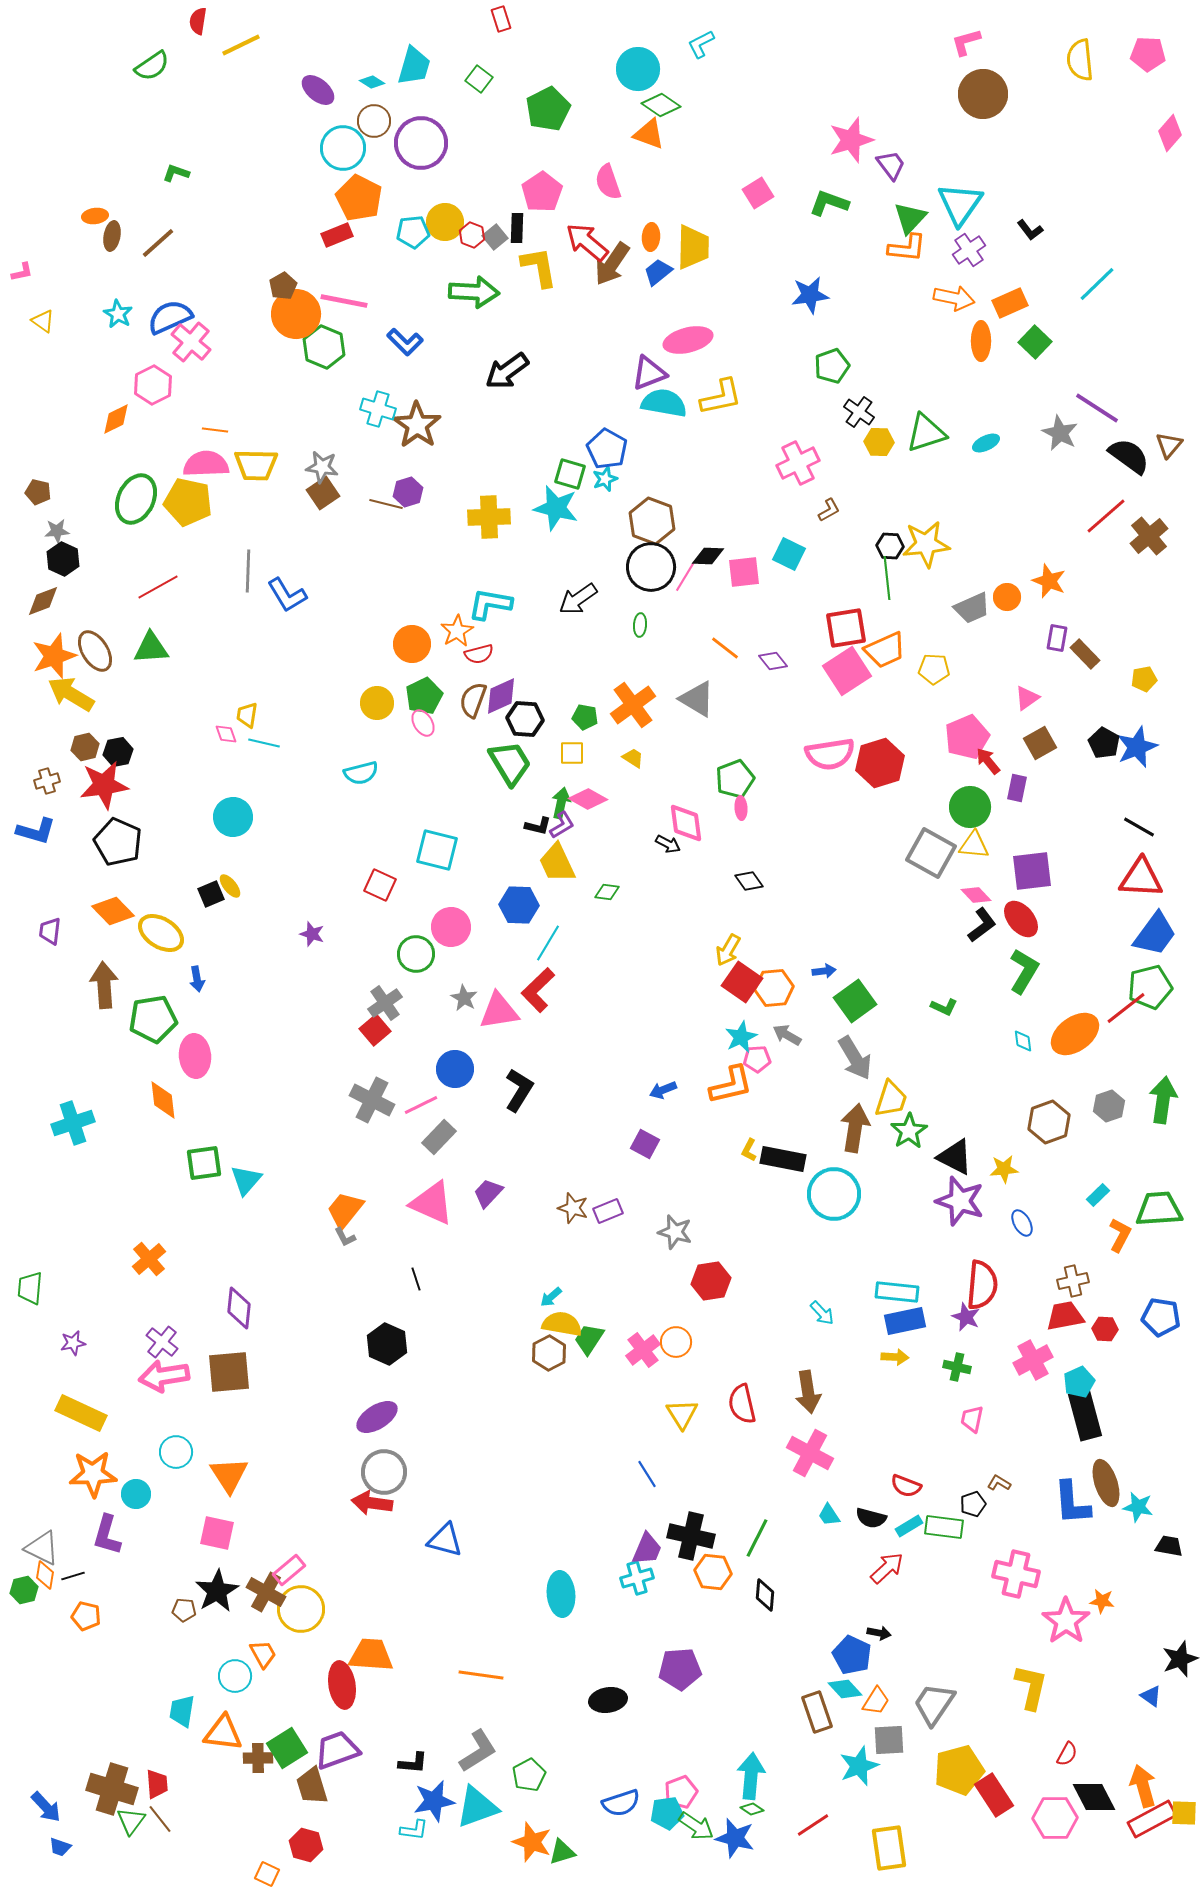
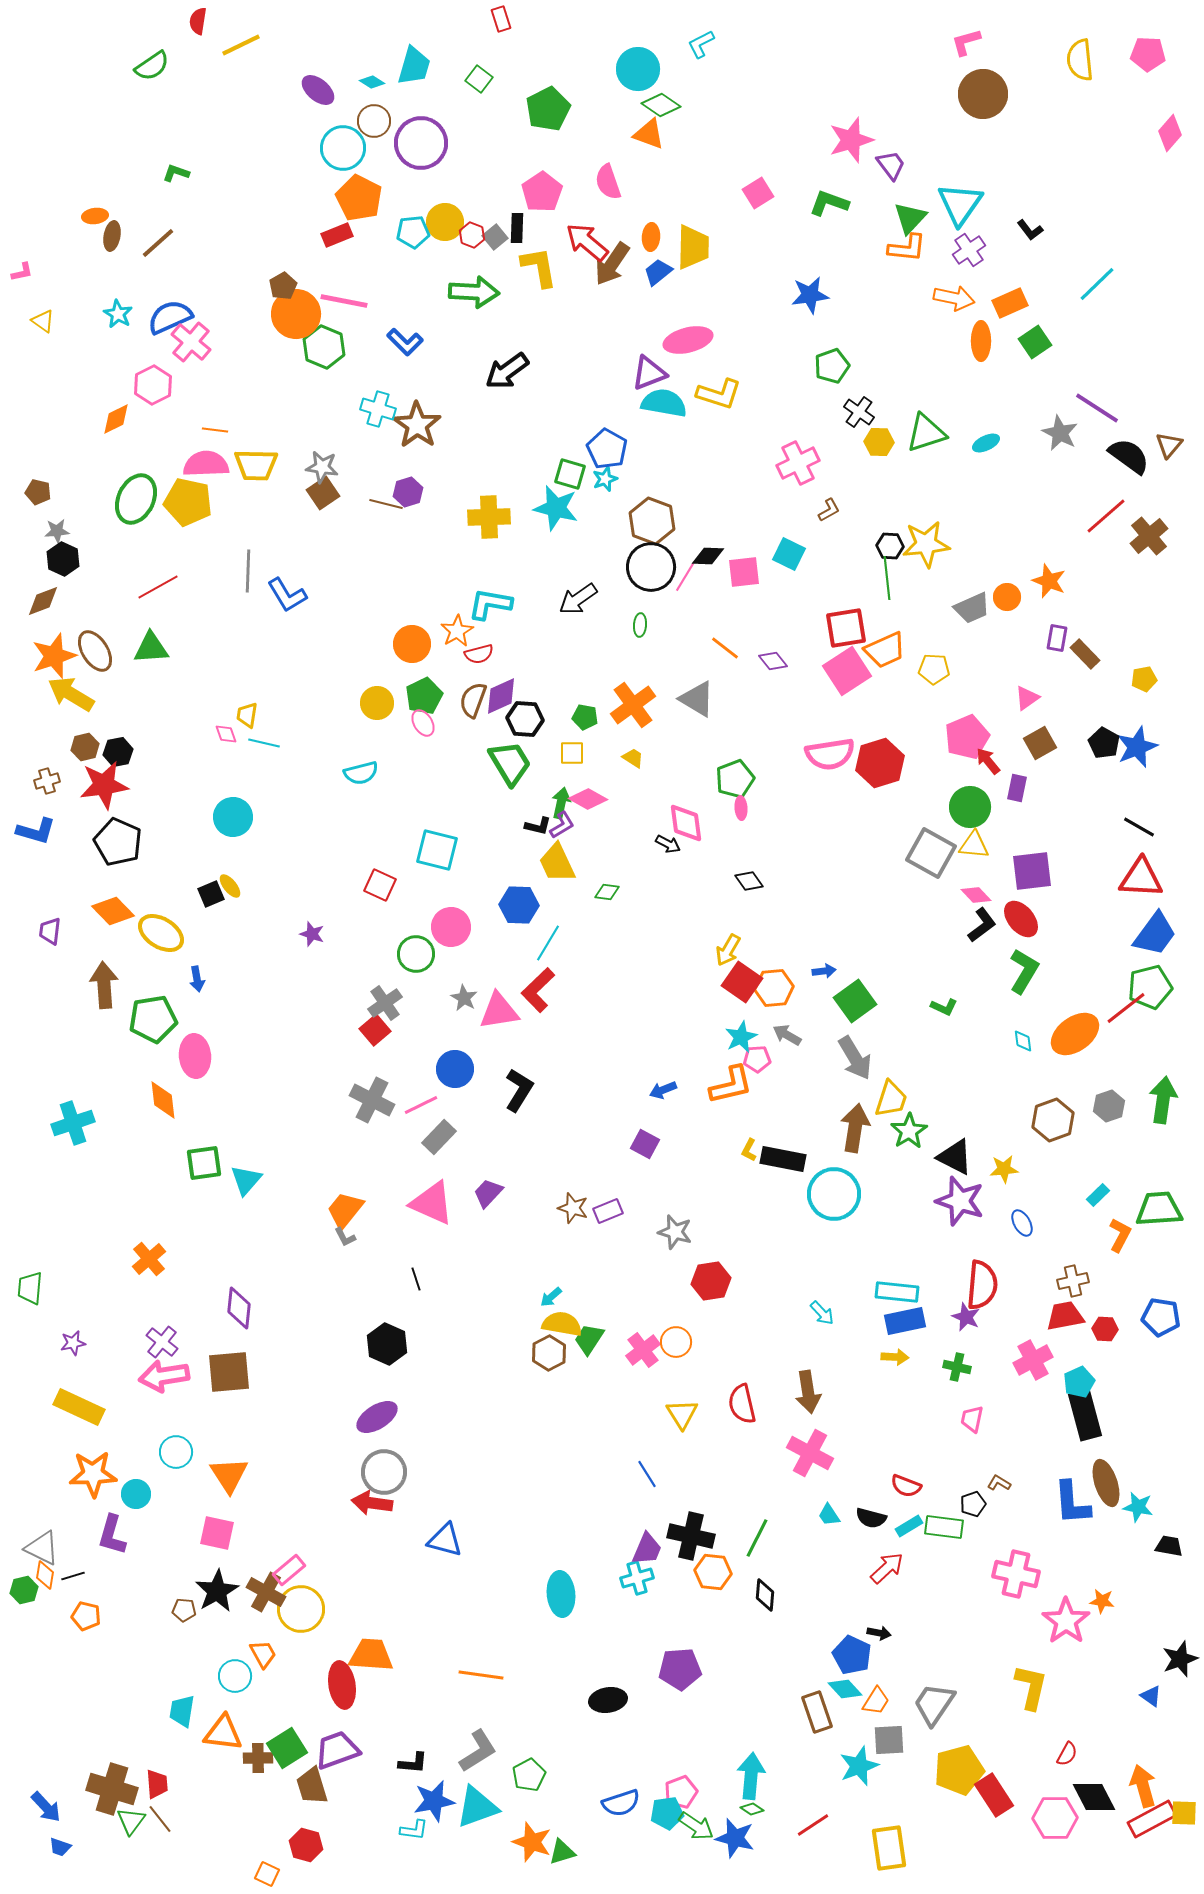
green square at (1035, 342): rotated 12 degrees clockwise
yellow L-shape at (721, 397): moved 2 px left, 3 px up; rotated 30 degrees clockwise
brown hexagon at (1049, 1122): moved 4 px right, 2 px up
yellow rectangle at (81, 1413): moved 2 px left, 6 px up
purple L-shape at (107, 1535): moved 5 px right
